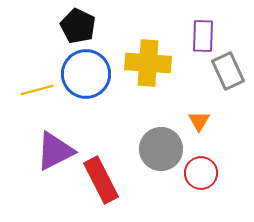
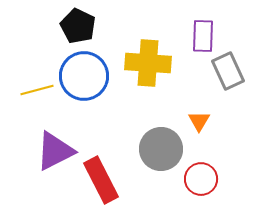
blue circle: moved 2 px left, 2 px down
red circle: moved 6 px down
